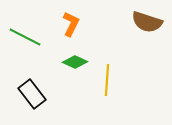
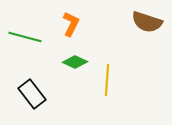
green line: rotated 12 degrees counterclockwise
